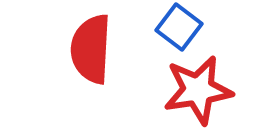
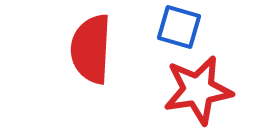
blue square: rotated 21 degrees counterclockwise
